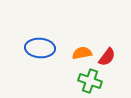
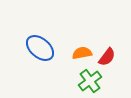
blue ellipse: rotated 36 degrees clockwise
green cross: rotated 35 degrees clockwise
